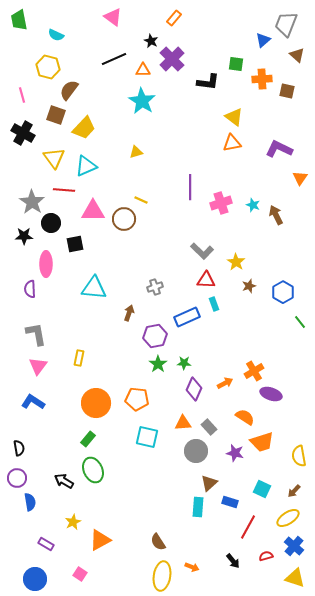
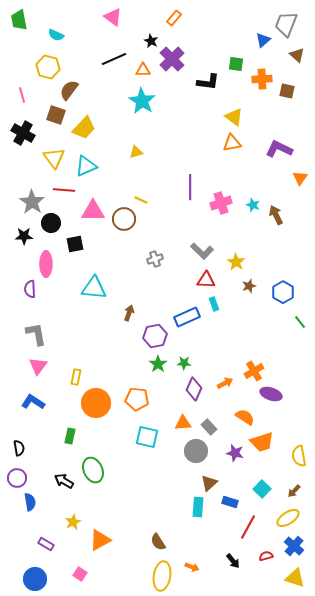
gray cross at (155, 287): moved 28 px up
yellow rectangle at (79, 358): moved 3 px left, 19 px down
green rectangle at (88, 439): moved 18 px left, 3 px up; rotated 28 degrees counterclockwise
cyan square at (262, 489): rotated 18 degrees clockwise
